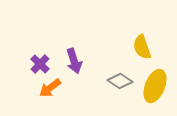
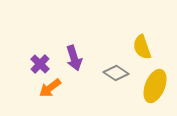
purple arrow: moved 3 px up
gray diamond: moved 4 px left, 8 px up
